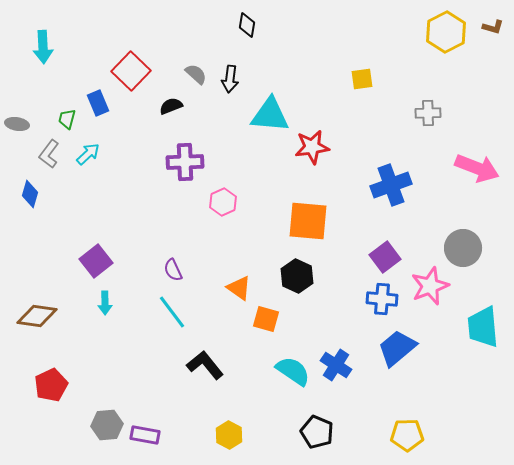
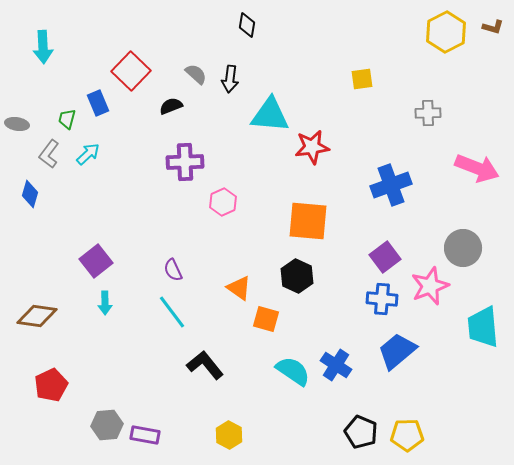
blue trapezoid at (397, 348): moved 3 px down
black pentagon at (317, 432): moved 44 px right
